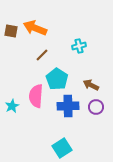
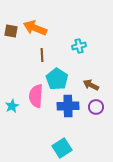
brown line: rotated 48 degrees counterclockwise
